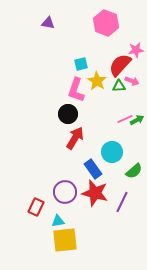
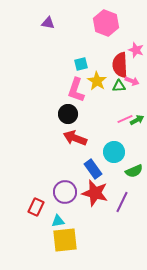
pink star: rotated 28 degrees clockwise
red semicircle: rotated 45 degrees counterclockwise
red arrow: rotated 100 degrees counterclockwise
cyan circle: moved 2 px right
green semicircle: rotated 18 degrees clockwise
